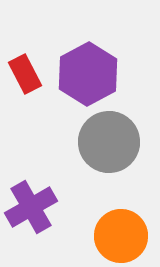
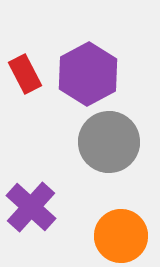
purple cross: rotated 18 degrees counterclockwise
